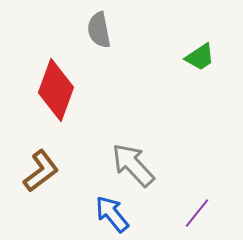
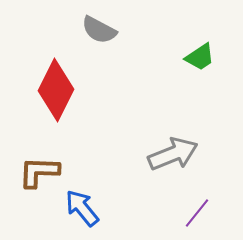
gray semicircle: rotated 51 degrees counterclockwise
red diamond: rotated 6 degrees clockwise
gray arrow: moved 40 px right, 11 px up; rotated 111 degrees clockwise
brown L-shape: moved 2 px left, 1 px down; rotated 141 degrees counterclockwise
blue arrow: moved 30 px left, 6 px up
